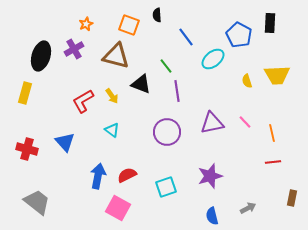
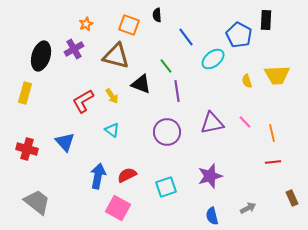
black rectangle: moved 4 px left, 3 px up
brown rectangle: rotated 35 degrees counterclockwise
